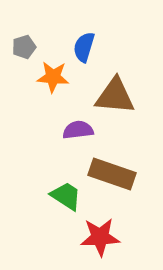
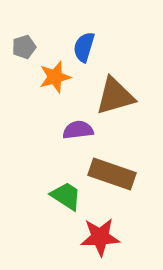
orange star: moved 2 px right; rotated 20 degrees counterclockwise
brown triangle: rotated 21 degrees counterclockwise
